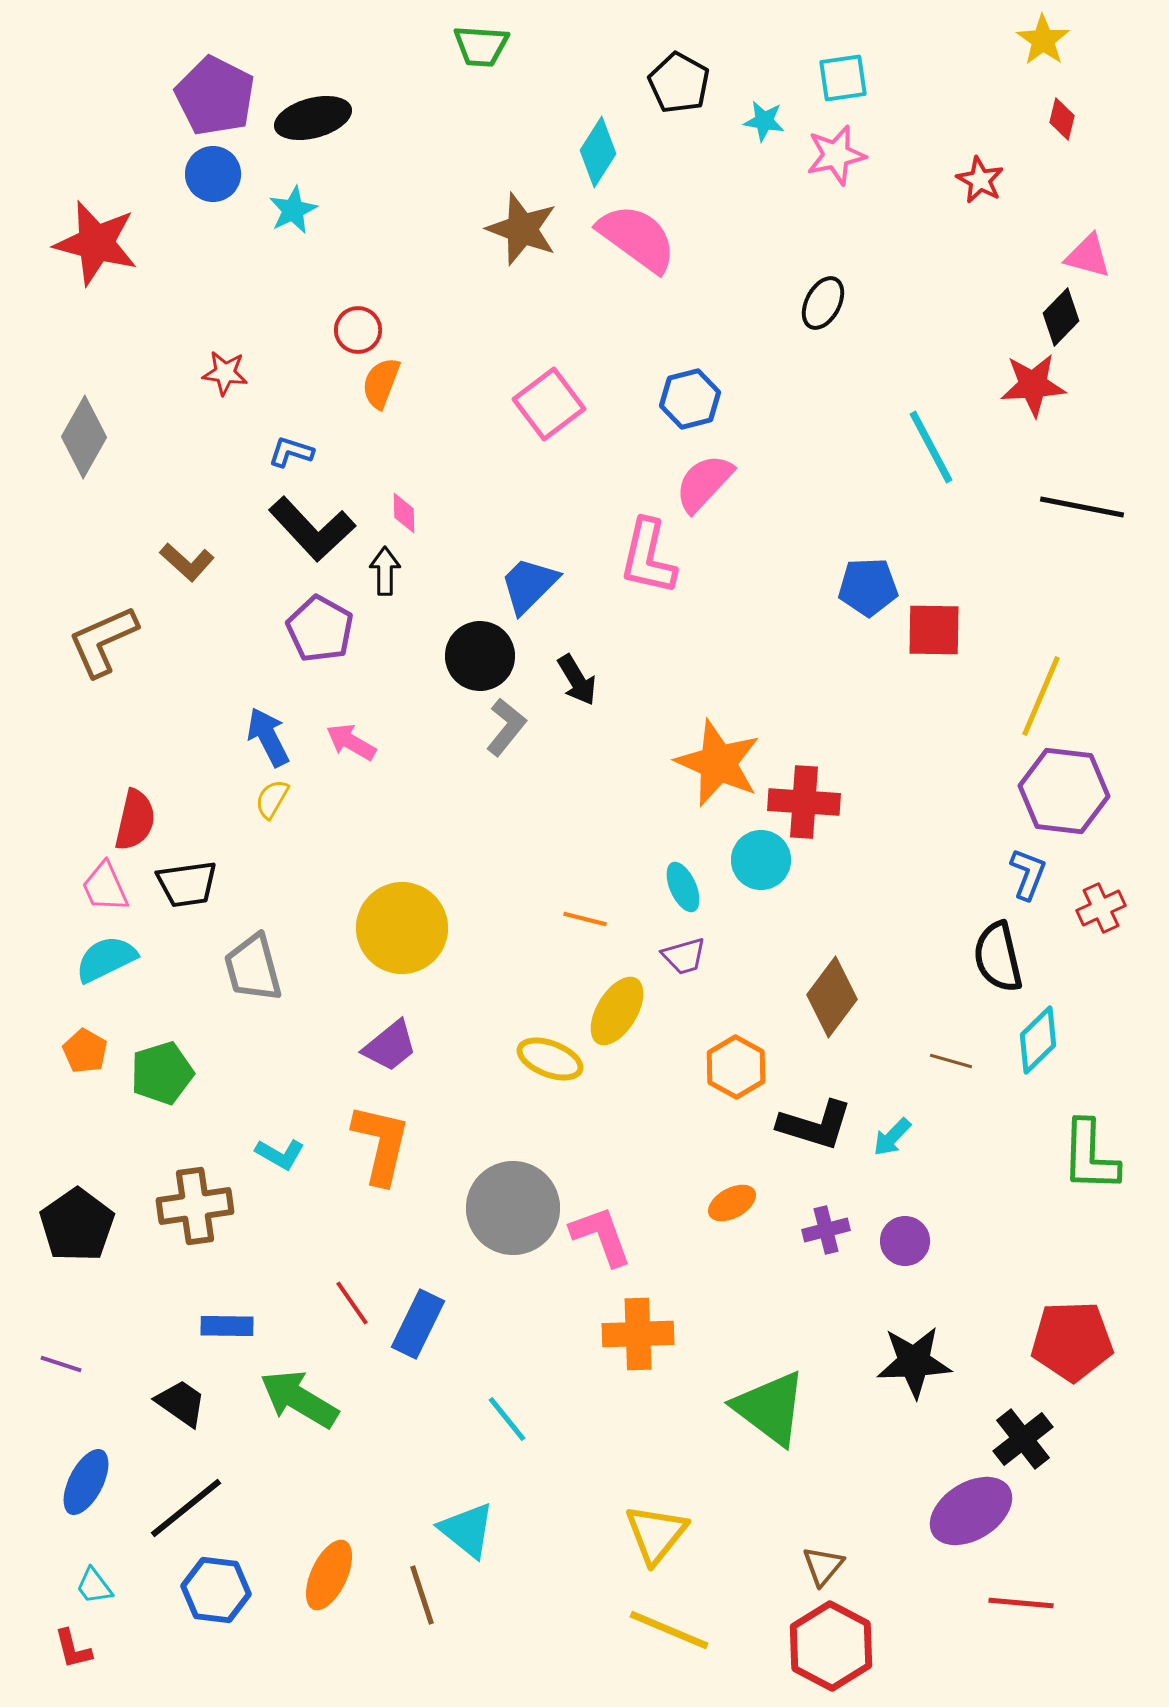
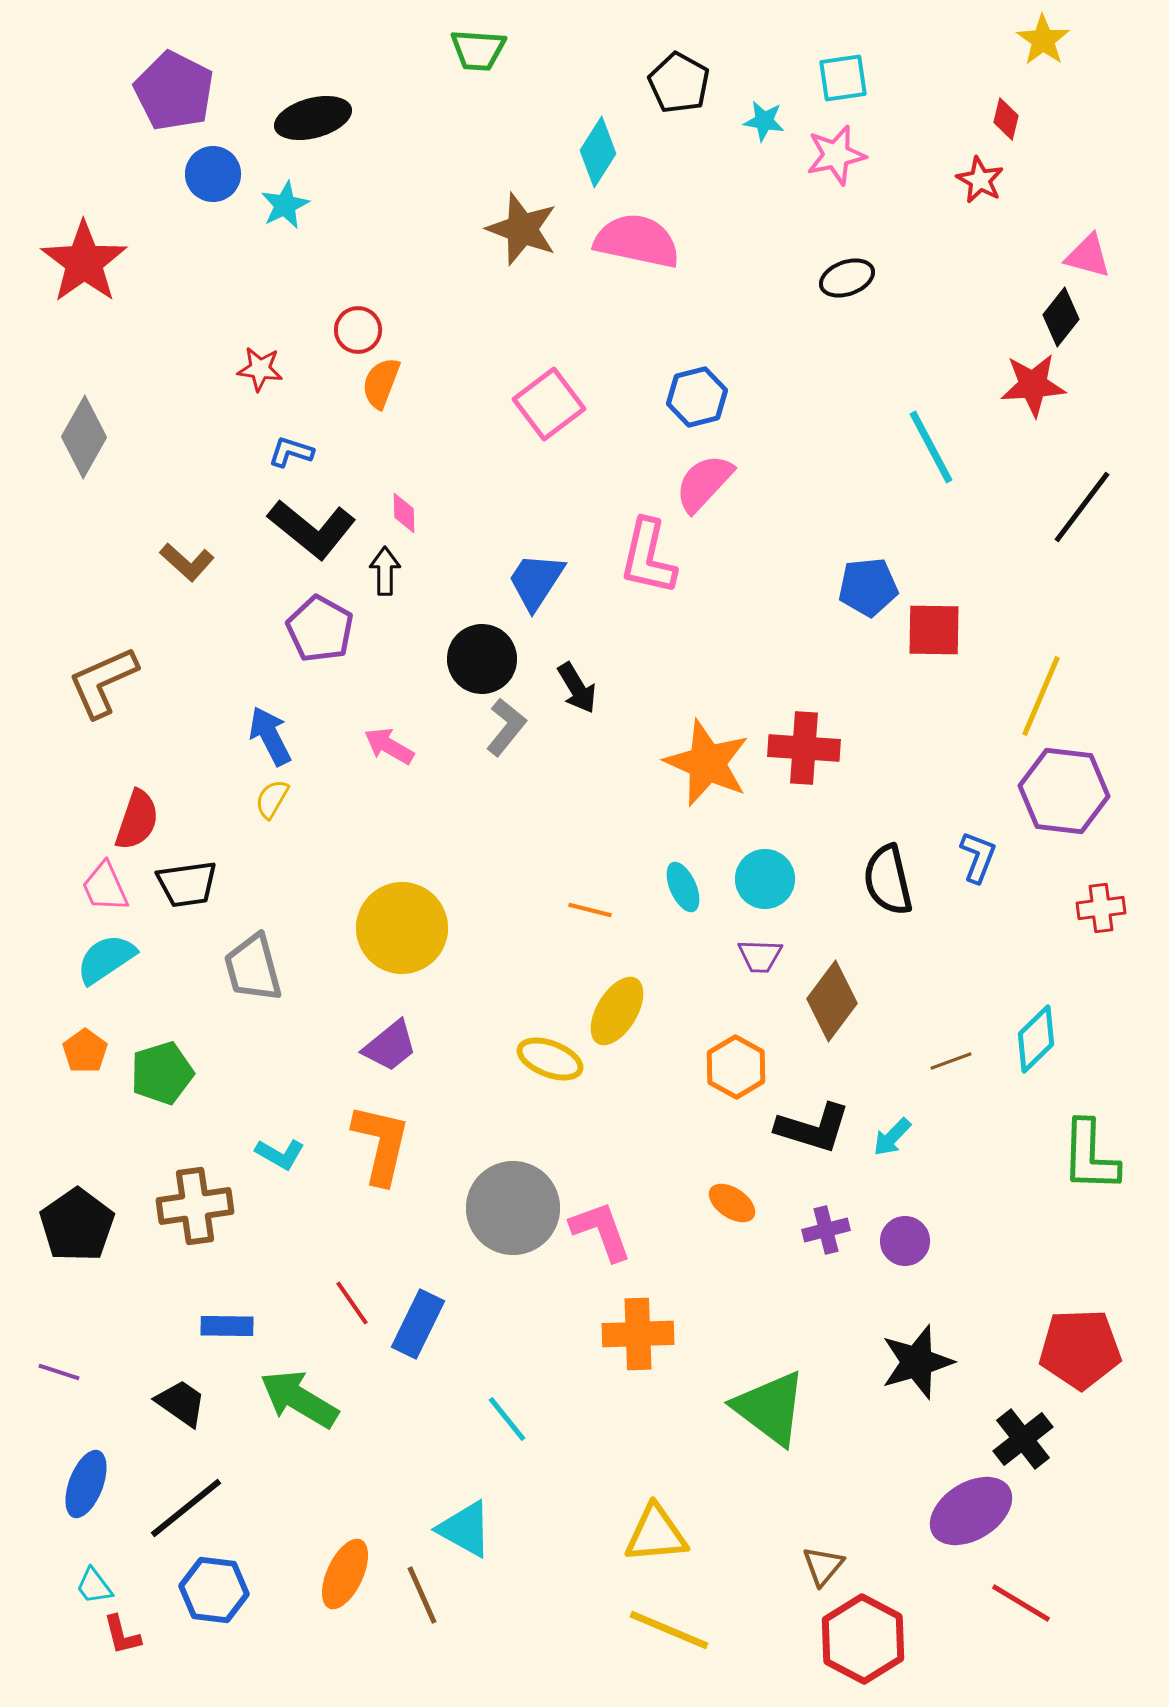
green trapezoid at (481, 46): moved 3 px left, 4 px down
purple pentagon at (215, 96): moved 41 px left, 5 px up
red diamond at (1062, 119): moved 56 px left
cyan star at (293, 210): moved 8 px left, 5 px up
pink semicircle at (637, 238): moved 3 px down; rotated 24 degrees counterclockwise
red star at (96, 243): moved 12 px left, 19 px down; rotated 22 degrees clockwise
black ellipse at (823, 303): moved 24 px right, 25 px up; rotated 42 degrees clockwise
black diamond at (1061, 317): rotated 6 degrees counterclockwise
red star at (225, 373): moved 35 px right, 4 px up
blue hexagon at (690, 399): moved 7 px right, 2 px up
black line at (1082, 507): rotated 64 degrees counterclockwise
black L-shape at (312, 529): rotated 8 degrees counterclockwise
blue trapezoid at (529, 585): moved 7 px right, 4 px up; rotated 12 degrees counterclockwise
blue pentagon at (868, 587): rotated 4 degrees counterclockwise
brown L-shape at (103, 641): moved 41 px down
black circle at (480, 656): moved 2 px right, 3 px down
black arrow at (577, 680): moved 8 px down
blue arrow at (268, 737): moved 2 px right, 1 px up
pink arrow at (351, 742): moved 38 px right, 4 px down
orange star at (718, 763): moved 11 px left
red cross at (804, 802): moved 54 px up
red semicircle at (135, 820): moved 2 px right; rotated 6 degrees clockwise
cyan circle at (761, 860): moved 4 px right, 19 px down
blue L-shape at (1028, 874): moved 50 px left, 17 px up
red cross at (1101, 908): rotated 18 degrees clockwise
orange line at (585, 919): moved 5 px right, 9 px up
purple trapezoid at (684, 956): moved 76 px right; rotated 18 degrees clockwise
black semicircle at (998, 957): moved 110 px left, 77 px up
cyan semicircle at (106, 959): rotated 8 degrees counterclockwise
brown diamond at (832, 997): moved 4 px down
cyan diamond at (1038, 1040): moved 2 px left, 1 px up
orange pentagon at (85, 1051): rotated 6 degrees clockwise
brown line at (951, 1061): rotated 36 degrees counterclockwise
black L-shape at (815, 1125): moved 2 px left, 3 px down
orange ellipse at (732, 1203): rotated 63 degrees clockwise
pink L-shape at (601, 1236): moved 5 px up
red pentagon at (1072, 1341): moved 8 px right, 8 px down
black star at (914, 1362): moved 3 px right; rotated 14 degrees counterclockwise
purple line at (61, 1364): moved 2 px left, 8 px down
blue ellipse at (86, 1482): moved 2 px down; rotated 6 degrees counterclockwise
cyan triangle at (467, 1530): moved 2 px left, 1 px up; rotated 10 degrees counterclockwise
yellow triangle at (656, 1534): rotated 46 degrees clockwise
orange ellipse at (329, 1575): moved 16 px right, 1 px up
blue hexagon at (216, 1590): moved 2 px left
brown line at (422, 1595): rotated 6 degrees counterclockwise
red line at (1021, 1603): rotated 26 degrees clockwise
red hexagon at (831, 1646): moved 32 px right, 7 px up
red L-shape at (73, 1649): moved 49 px right, 14 px up
